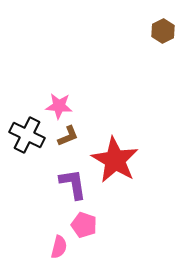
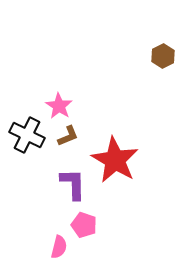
brown hexagon: moved 25 px down
pink star: rotated 28 degrees clockwise
purple L-shape: rotated 8 degrees clockwise
